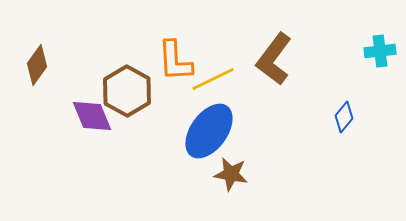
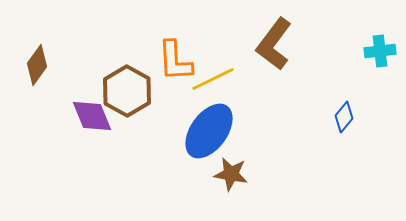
brown L-shape: moved 15 px up
